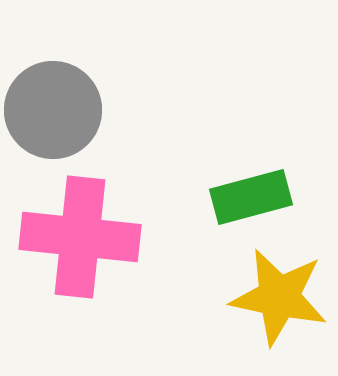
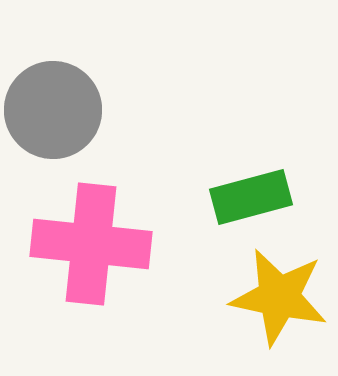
pink cross: moved 11 px right, 7 px down
